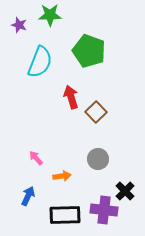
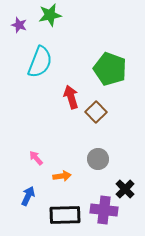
green star: rotated 10 degrees counterclockwise
green pentagon: moved 21 px right, 18 px down
black cross: moved 2 px up
